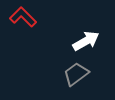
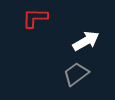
red L-shape: moved 12 px right, 1 px down; rotated 44 degrees counterclockwise
